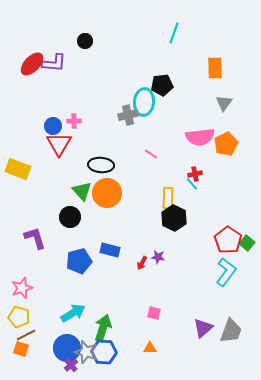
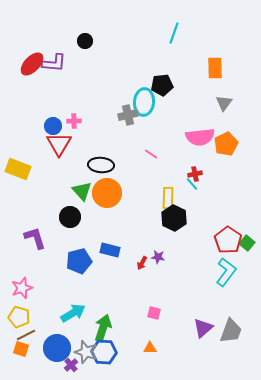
blue circle at (67, 348): moved 10 px left
